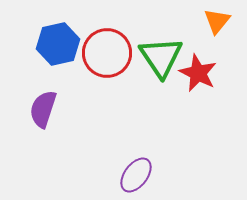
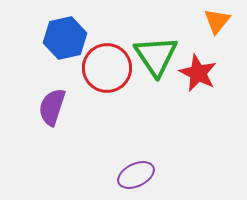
blue hexagon: moved 7 px right, 6 px up
red circle: moved 15 px down
green triangle: moved 5 px left, 1 px up
purple semicircle: moved 9 px right, 2 px up
purple ellipse: rotated 27 degrees clockwise
